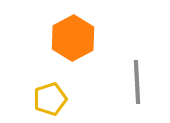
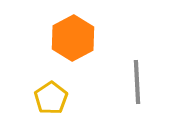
yellow pentagon: moved 1 px right, 1 px up; rotated 16 degrees counterclockwise
